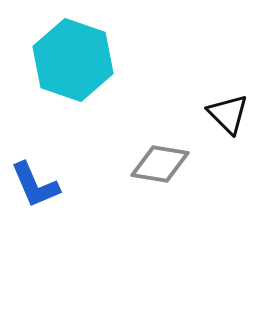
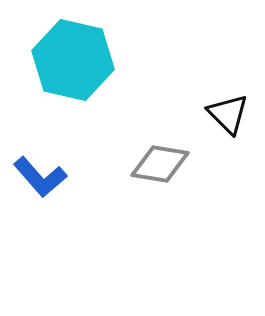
cyan hexagon: rotated 6 degrees counterclockwise
blue L-shape: moved 5 px right, 8 px up; rotated 18 degrees counterclockwise
